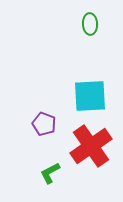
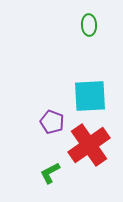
green ellipse: moved 1 px left, 1 px down
purple pentagon: moved 8 px right, 2 px up
red cross: moved 2 px left, 1 px up
